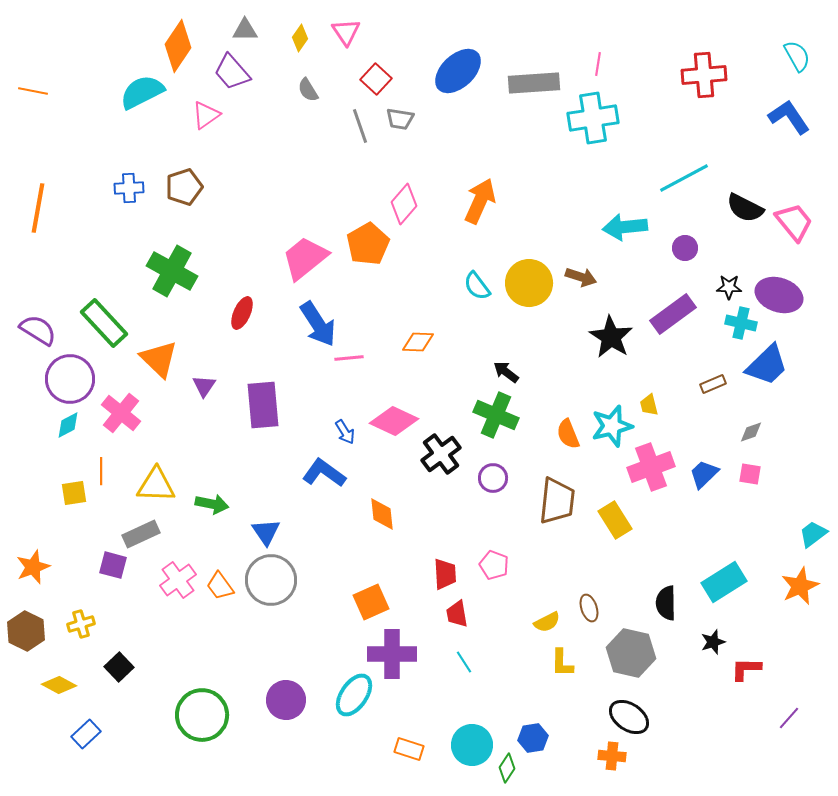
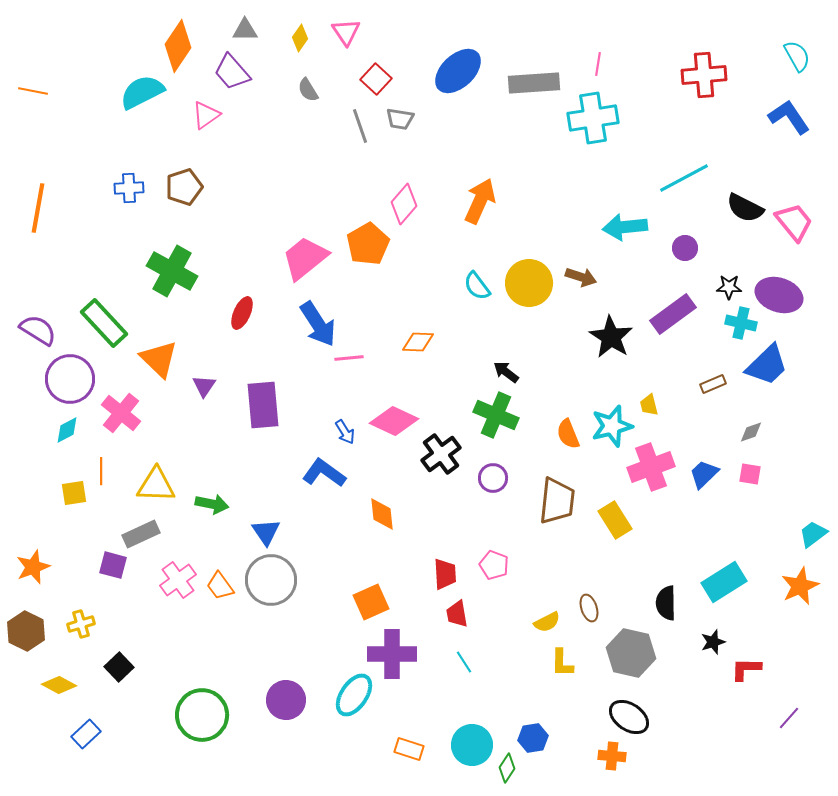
cyan diamond at (68, 425): moved 1 px left, 5 px down
